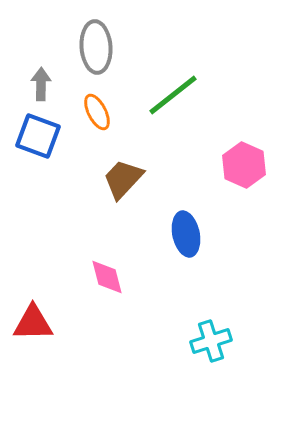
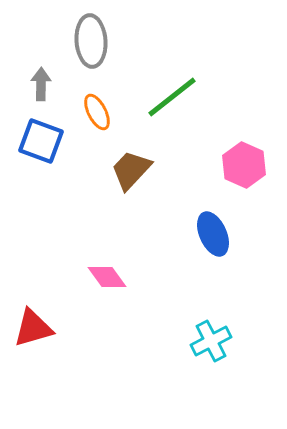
gray ellipse: moved 5 px left, 6 px up
green line: moved 1 px left, 2 px down
blue square: moved 3 px right, 5 px down
brown trapezoid: moved 8 px right, 9 px up
blue ellipse: moved 27 px right; rotated 12 degrees counterclockwise
pink diamond: rotated 21 degrees counterclockwise
red triangle: moved 5 px down; rotated 15 degrees counterclockwise
cyan cross: rotated 9 degrees counterclockwise
